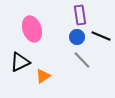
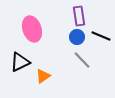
purple rectangle: moved 1 px left, 1 px down
